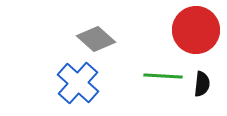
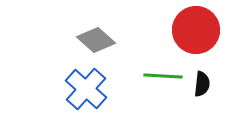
gray diamond: moved 1 px down
blue cross: moved 8 px right, 6 px down
